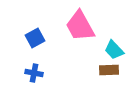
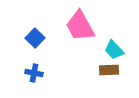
blue square: rotated 18 degrees counterclockwise
